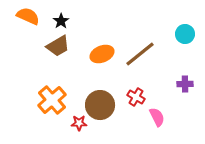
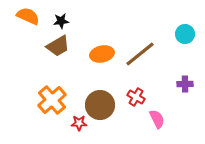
black star: rotated 28 degrees clockwise
orange ellipse: rotated 10 degrees clockwise
pink semicircle: moved 2 px down
